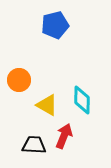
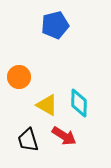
orange circle: moved 3 px up
cyan diamond: moved 3 px left, 3 px down
red arrow: rotated 100 degrees clockwise
black trapezoid: moved 6 px left, 5 px up; rotated 110 degrees counterclockwise
